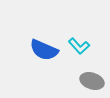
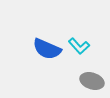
blue semicircle: moved 3 px right, 1 px up
